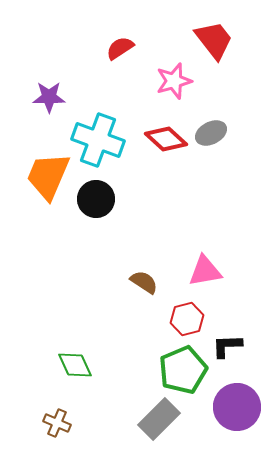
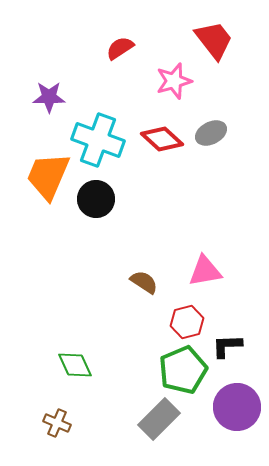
red diamond: moved 4 px left
red hexagon: moved 3 px down
